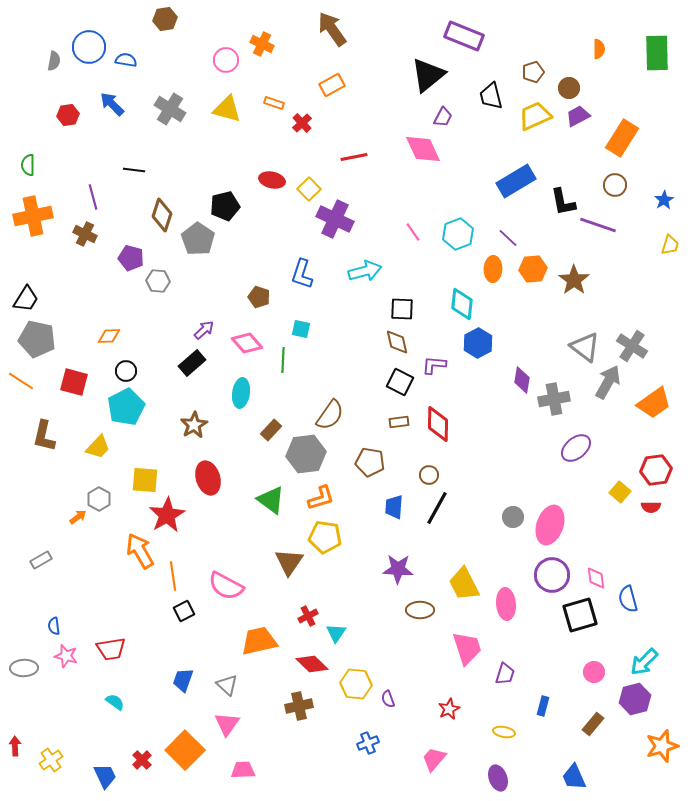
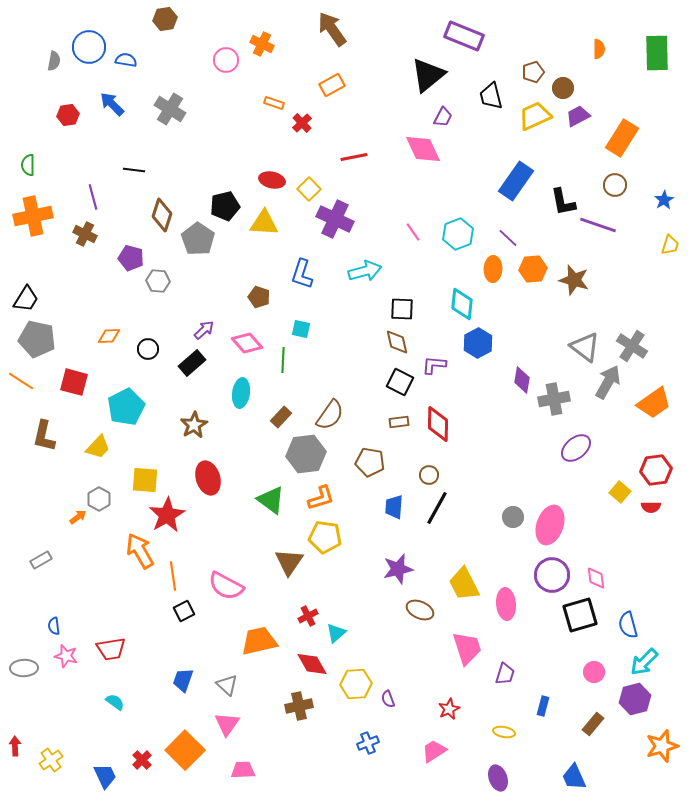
brown circle at (569, 88): moved 6 px left
yellow triangle at (227, 109): moved 37 px right, 114 px down; rotated 12 degrees counterclockwise
blue rectangle at (516, 181): rotated 24 degrees counterclockwise
brown star at (574, 280): rotated 20 degrees counterclockwise
black circle at (126, 371): moved 22 px right, 22 px up
brown rectangle at (271, 430): moved 10 px right, 13 px up
purple star at (398, 569): rotated 16 degrees counterclockwise
blue semicircle at (628, 599): moved 26 px down
brown ellipse at (420, 610): rotated 24 degrees clockwise
cyan triangle at (336, 633): rotated 15 degrees clockwise
red diamond at (312, 664): rotated 16 degrees clockwise
yellow hexagon at (356, 684): rotated 8 degrees counterclockwise
pink trapezoid at (434, 759): moved 8 px up; rotated 16 degrees clockwise
